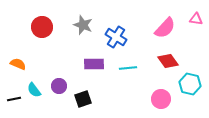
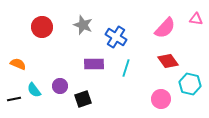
cyan line: moved 2 px left; rotated 66 degrees counterclockwise
purple circle: moved 1 px right
